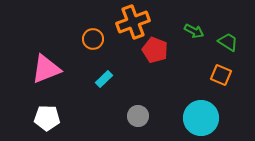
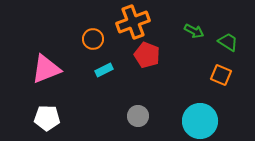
red pentagon: moved 8 px left, 5 px down
cyan rectangle: moved 9 px up; rotated 18 degrees clockwise
cyan circle: moved 1 px left, 3 px down
